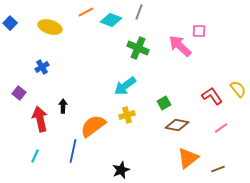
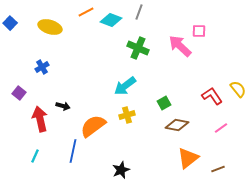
black arrow: rotated 104 degrees clockwise
